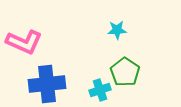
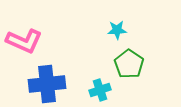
pink L-shape: moved 1 px up
green pentagon: moved 4 px right, 8 px up
